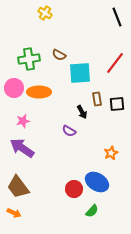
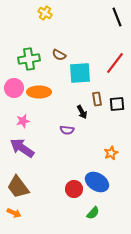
purple semicircle: moved 2 px left, 1 px up; rotated 24 degrees counterclockwise
green semicircle: moved 1 px right, 2 px down
